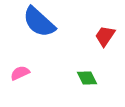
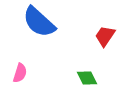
pink semicircle: rotated 132 degrees clockwise
